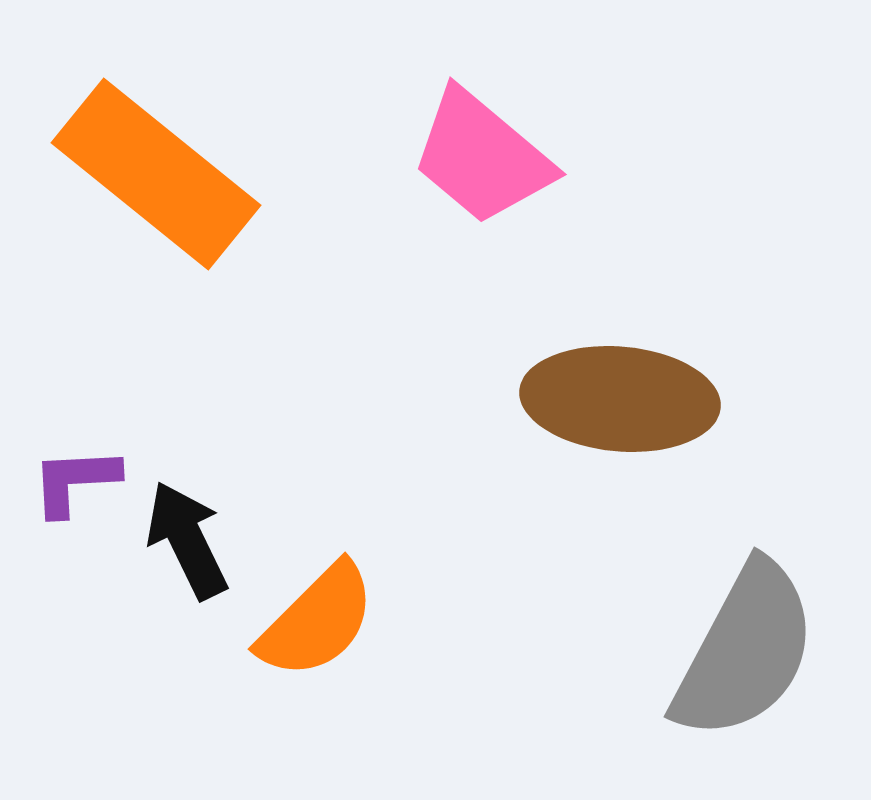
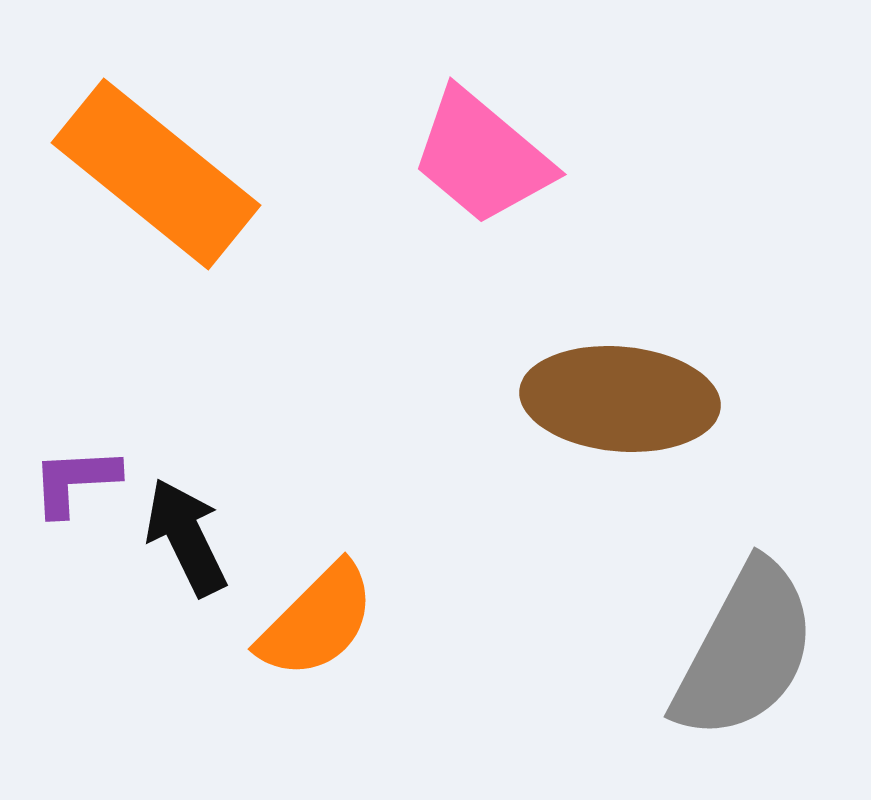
black arrow: moved 1 px left, 3 px up
